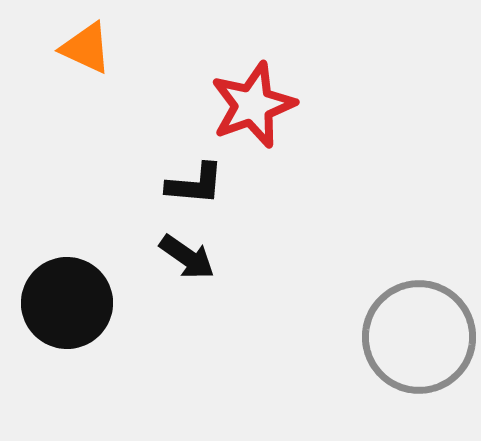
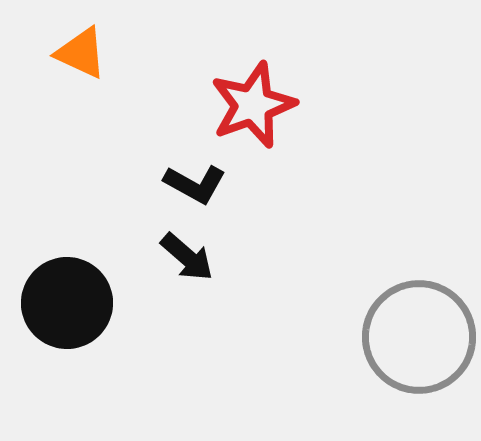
orange triangle: moved 5 px left, 5 px down
black L-shape: rotated 24 degrees clockwise
black arrow: rotated 6 degrees clockwise
